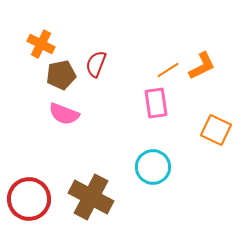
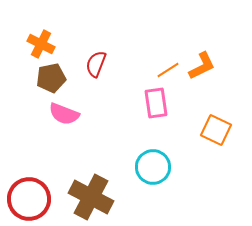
brown pentagon: moved 10 px left, 3 px down
